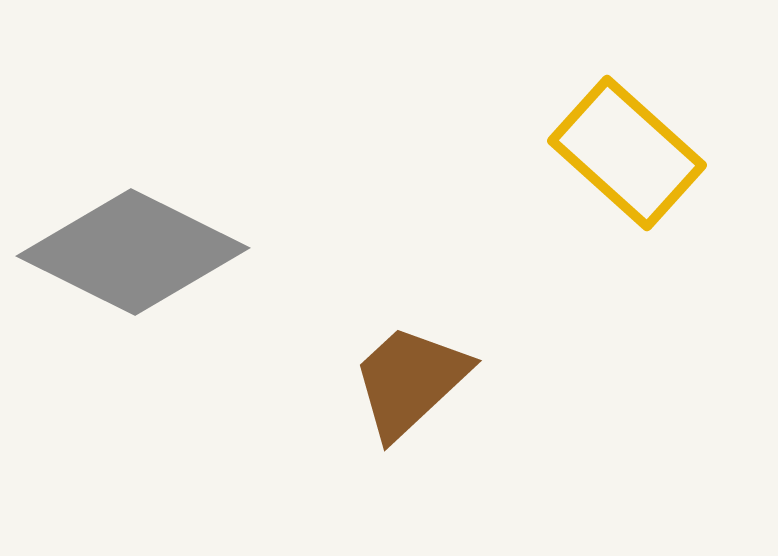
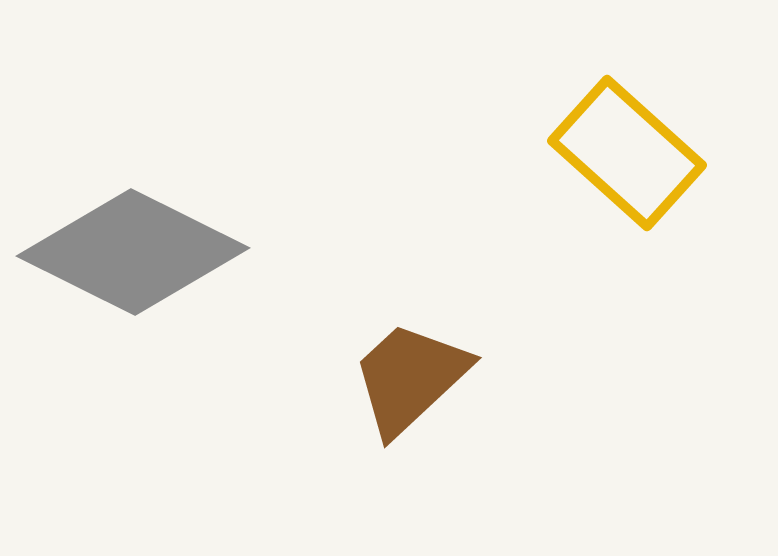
brown trapezoid: moved 3 px up
